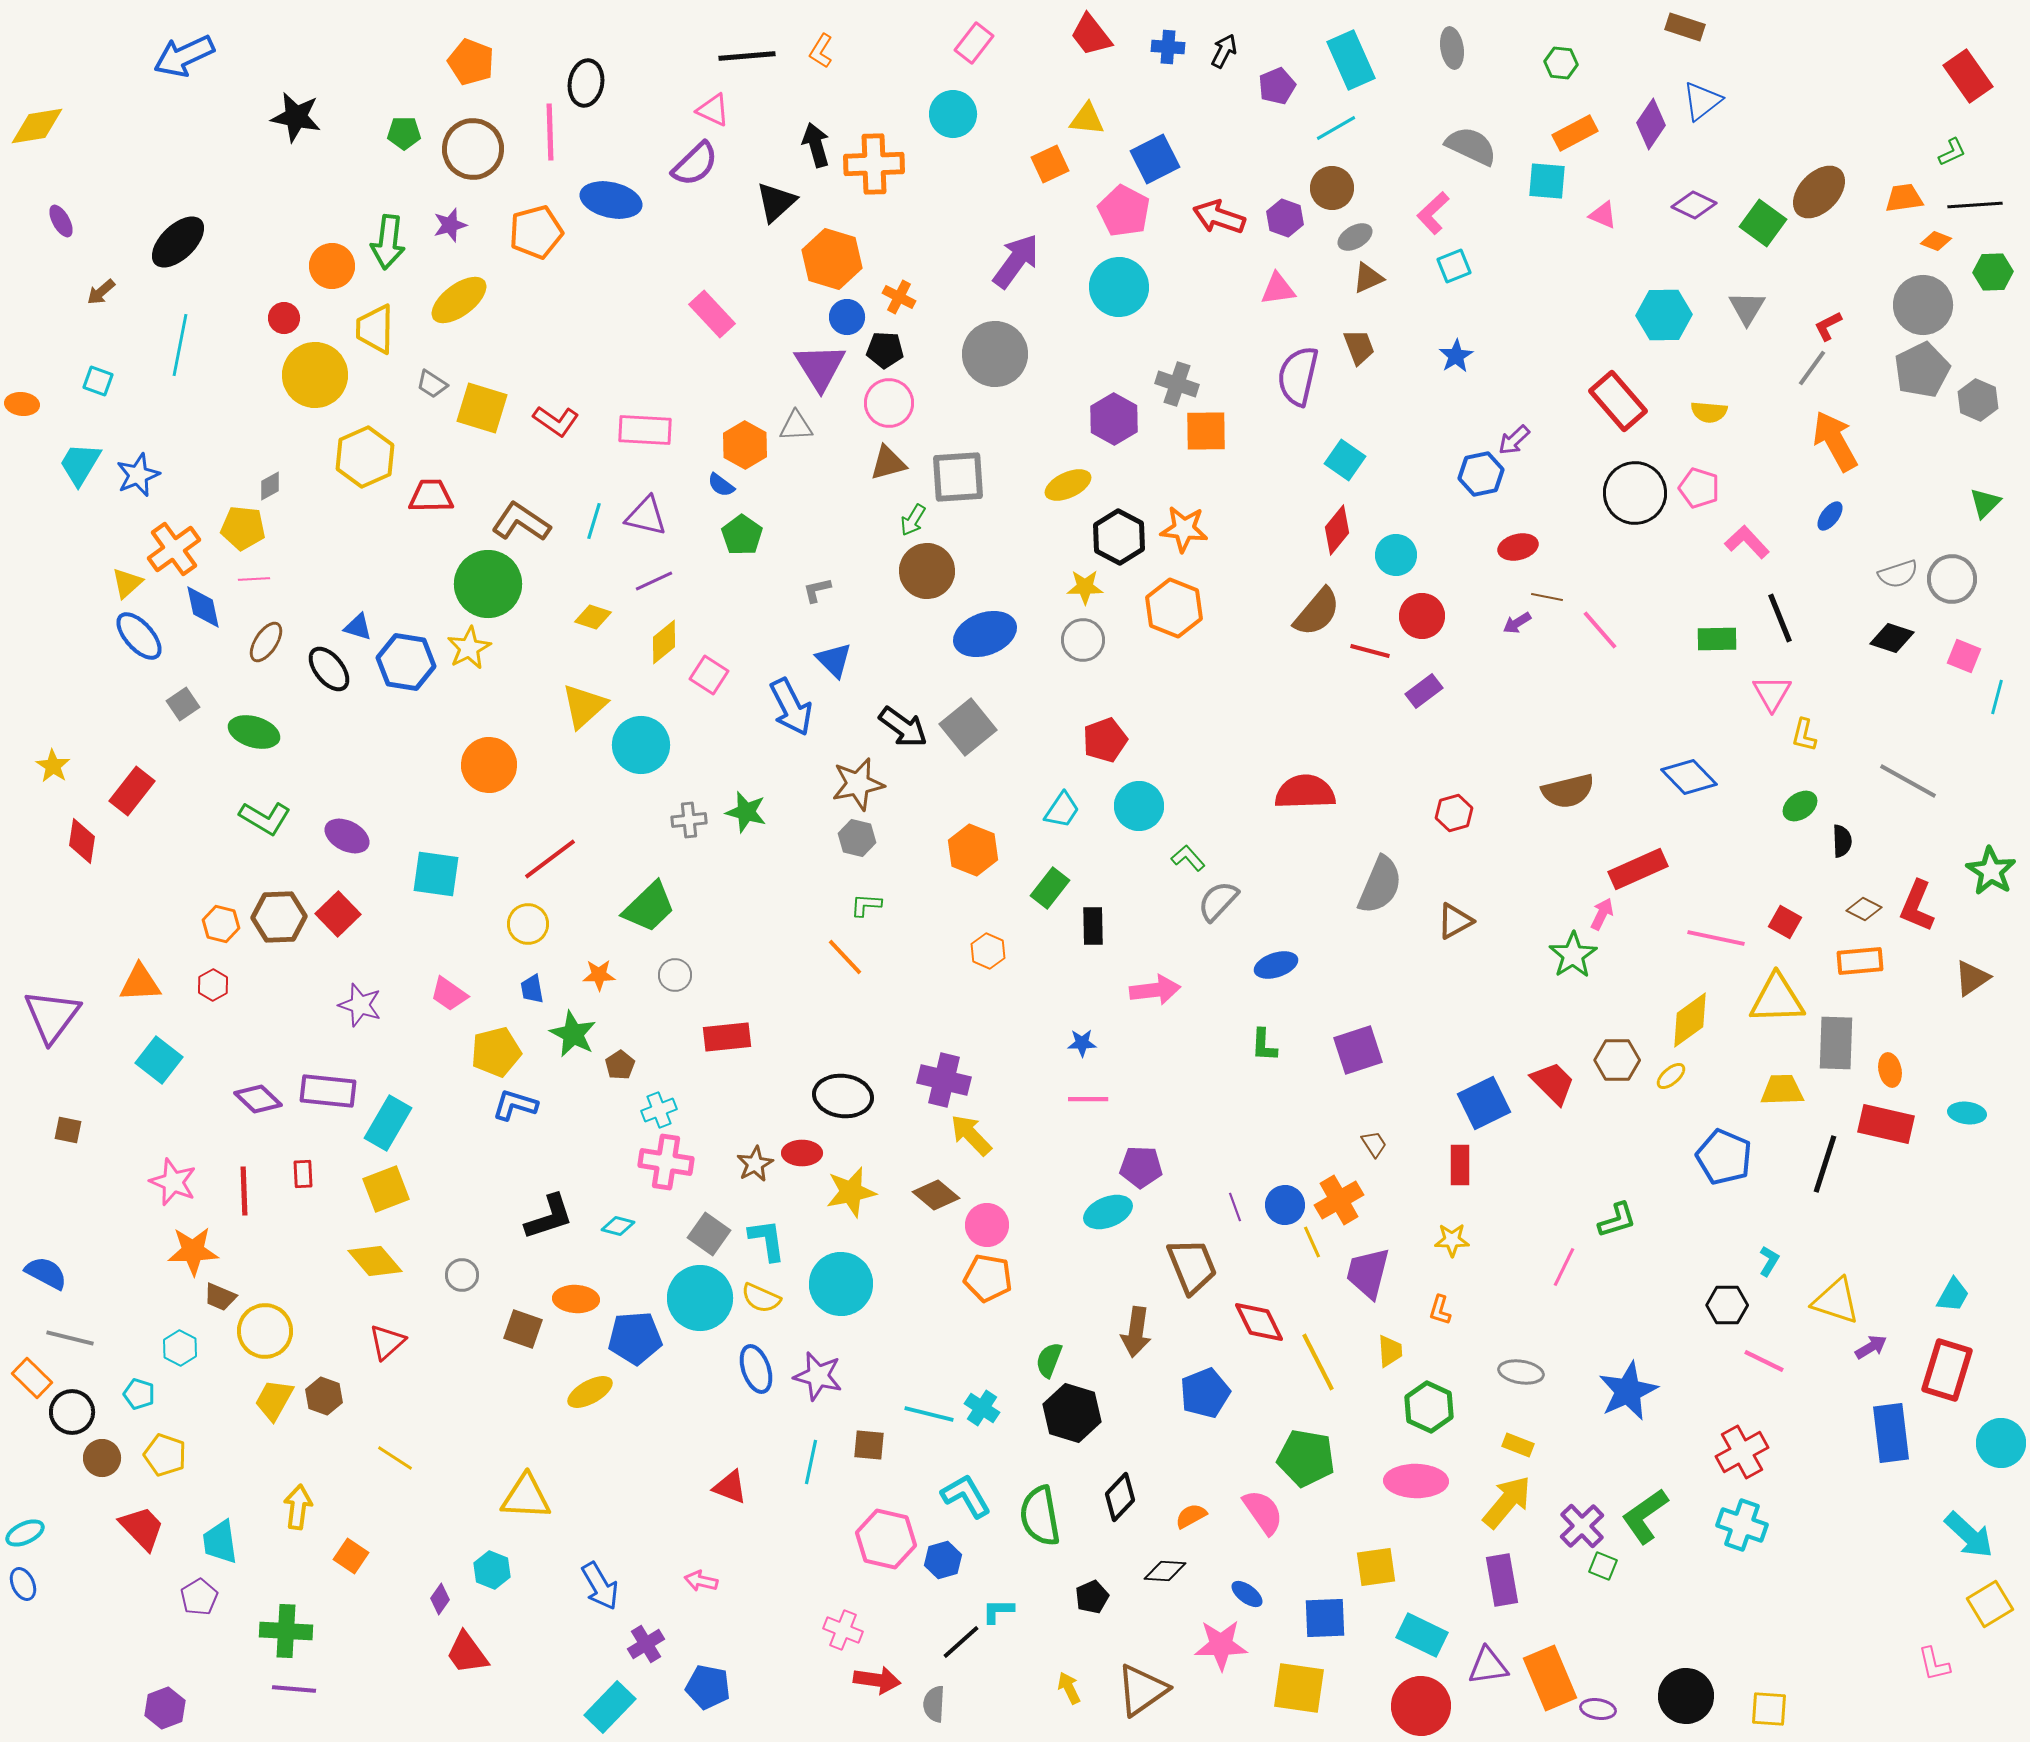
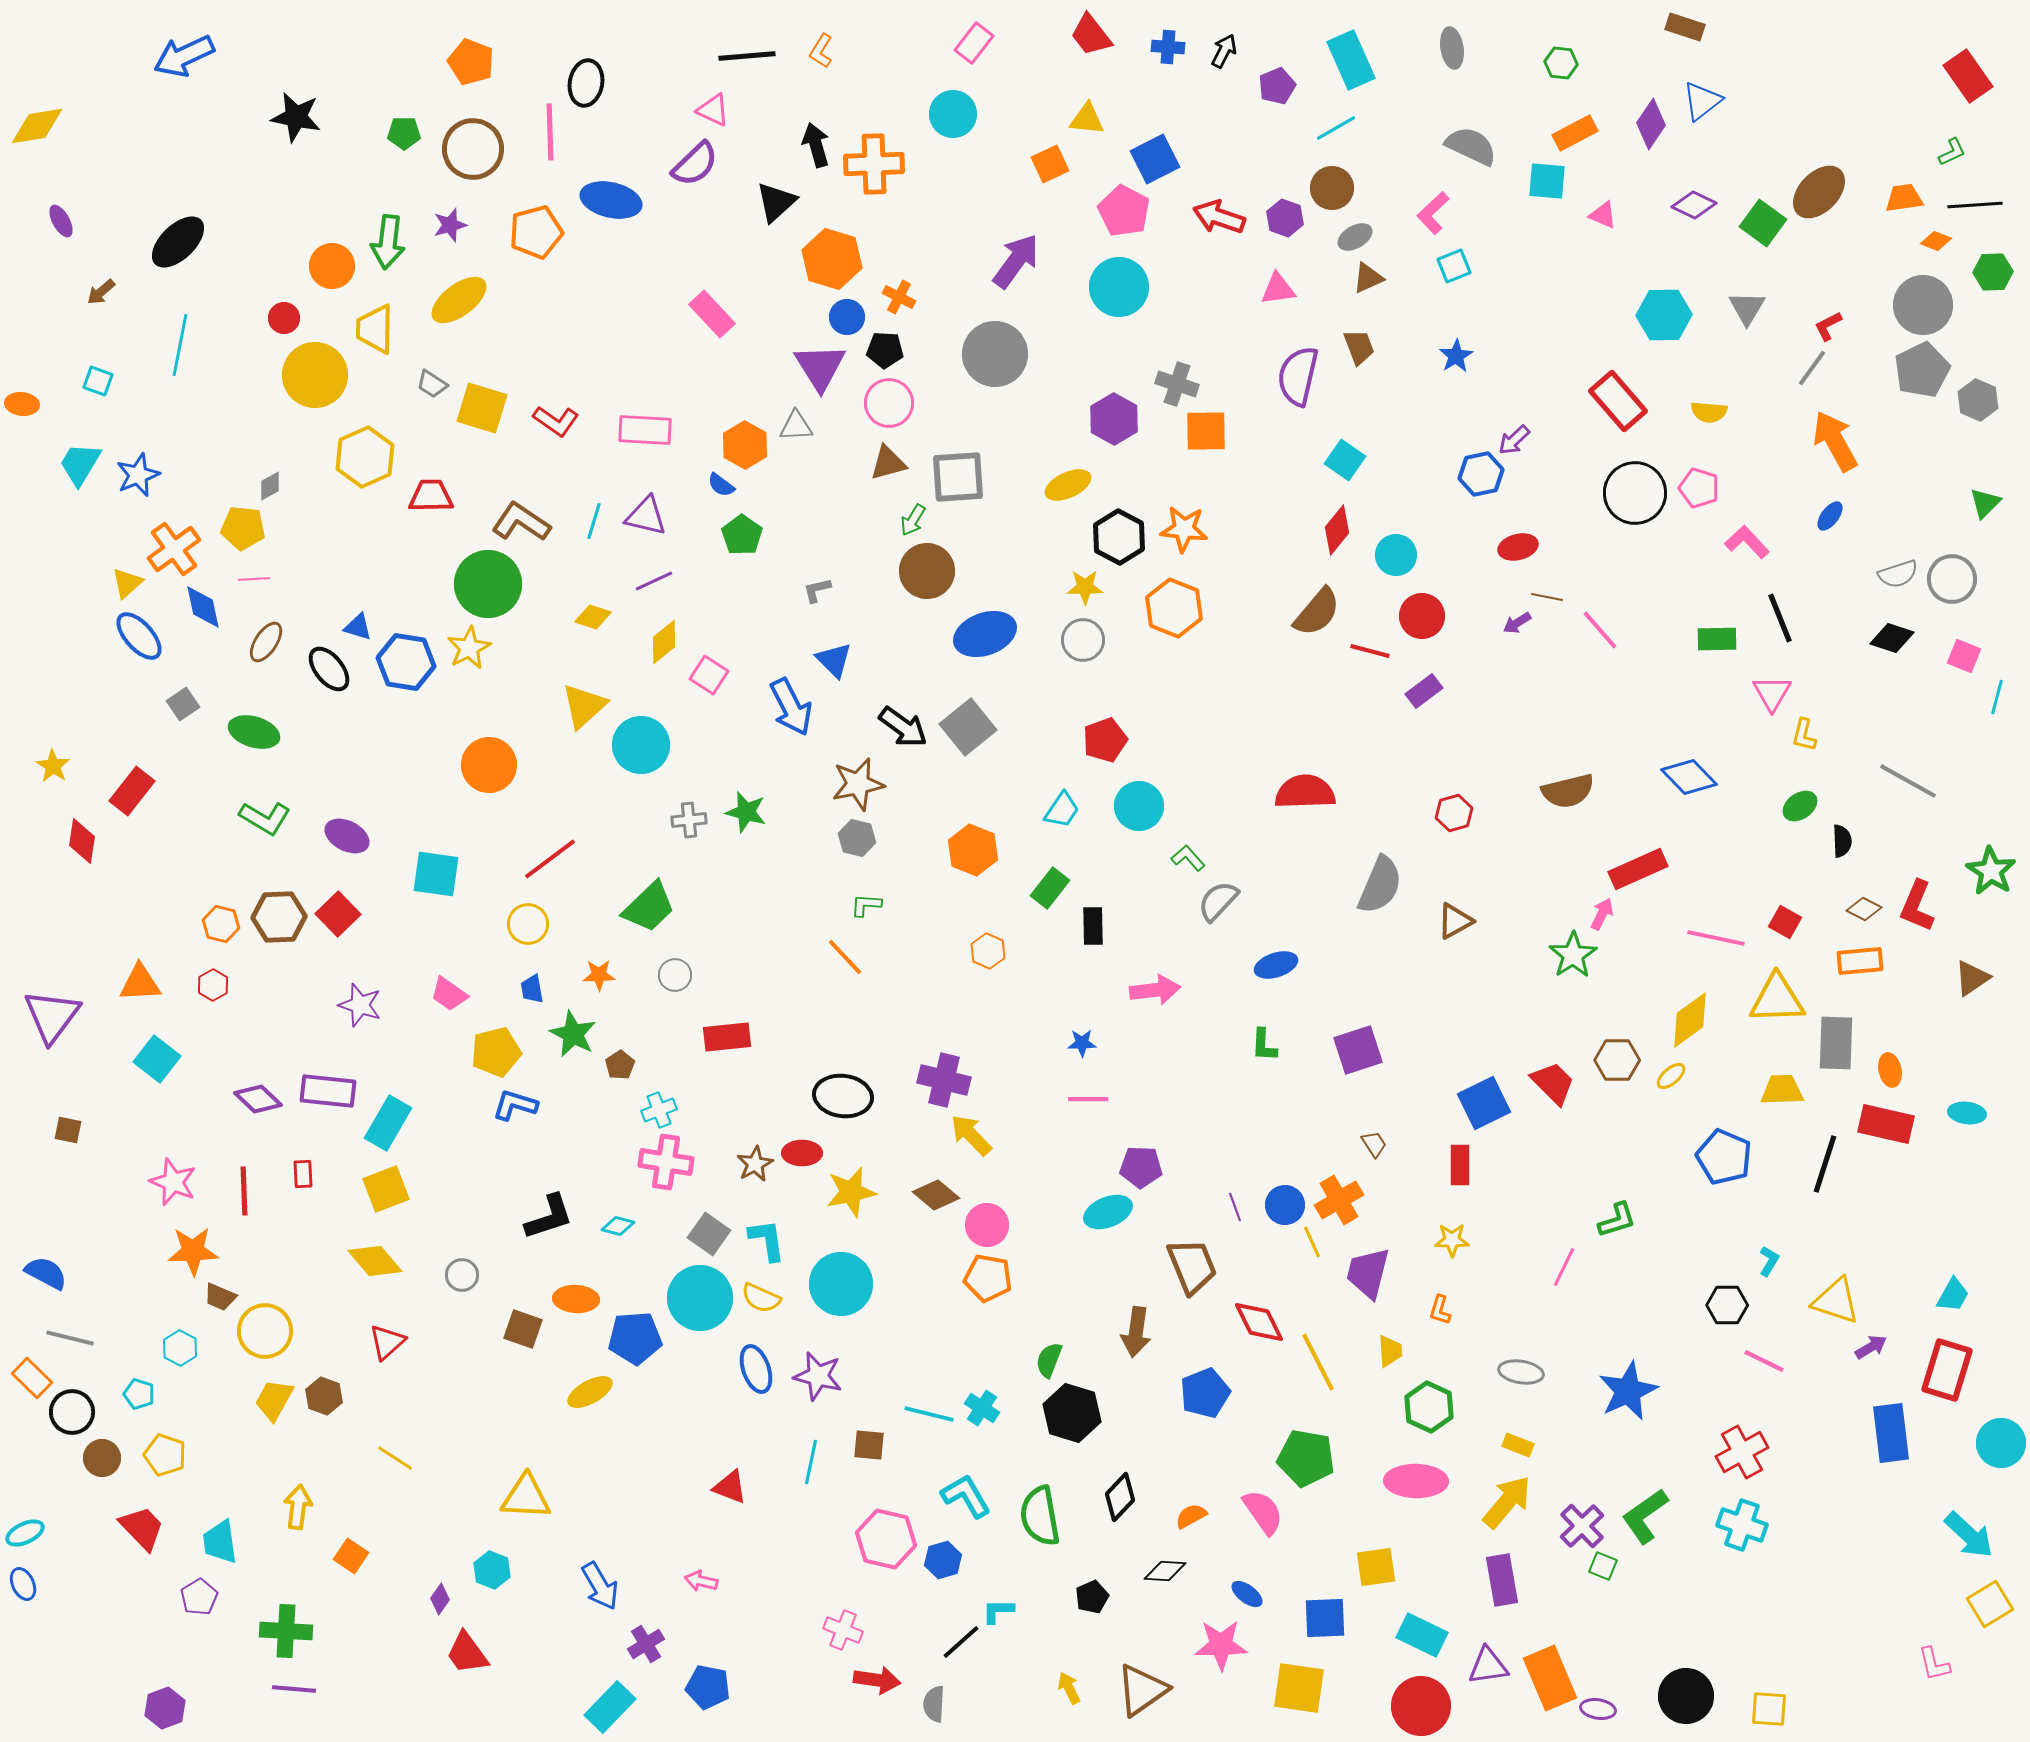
cyan square at (159, 1060): moved 2 px left, 1 px up
